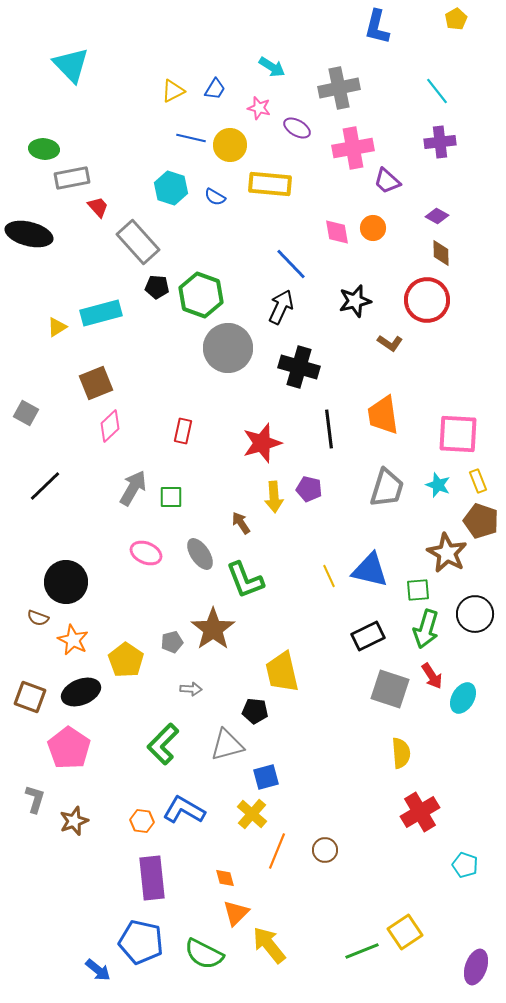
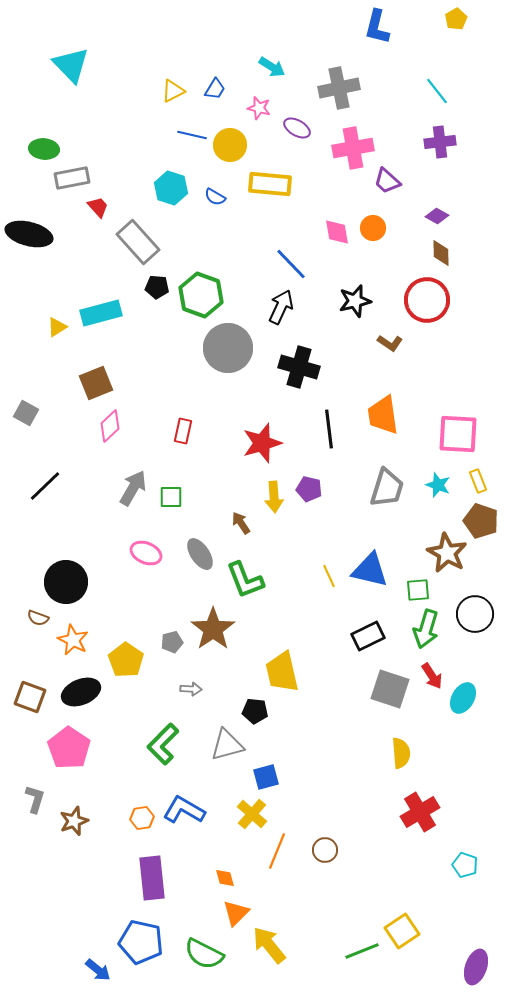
blue line at (191, 138): moved 1 px right, 3 px up
orange hexagon at (142, 821): moved 3 px up; rotated 15 degrees counterclockwise
yellow square at (405, 932): moved 3 px left, 1 px up
